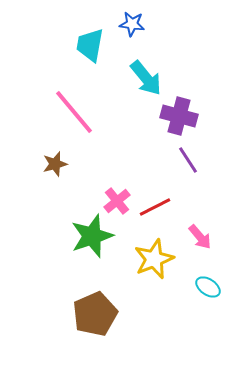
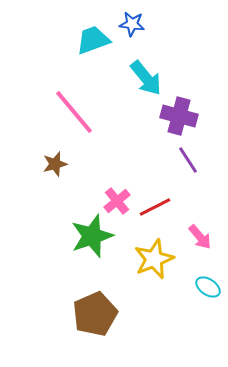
cyan trapezoid: moved 3 px right, 5 px up; rotated 60 degrees clockwise
